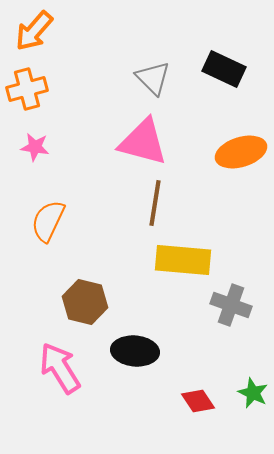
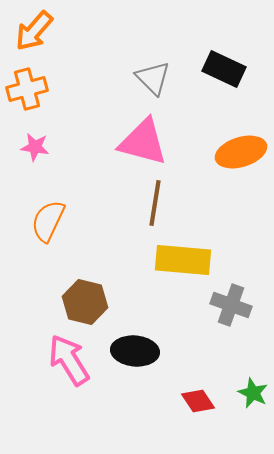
pink arrow: moved 9 px right, 8 px up
